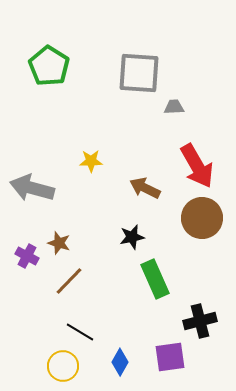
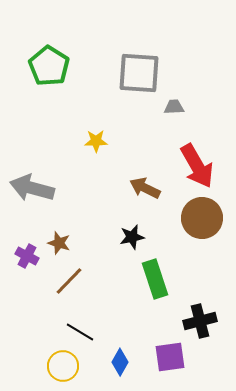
yellow star: moved 5 px right, 20 px up
green rectangle: rotated 6 degrees clockwise
